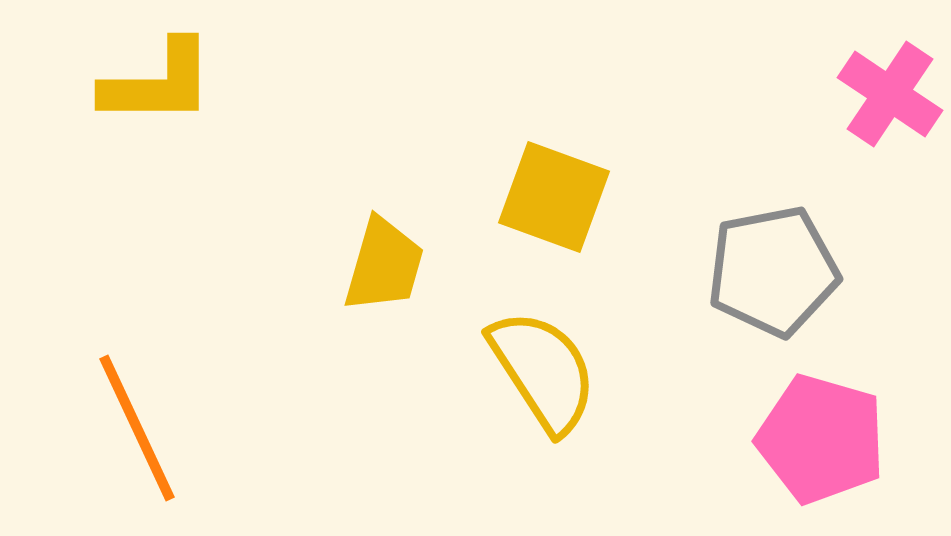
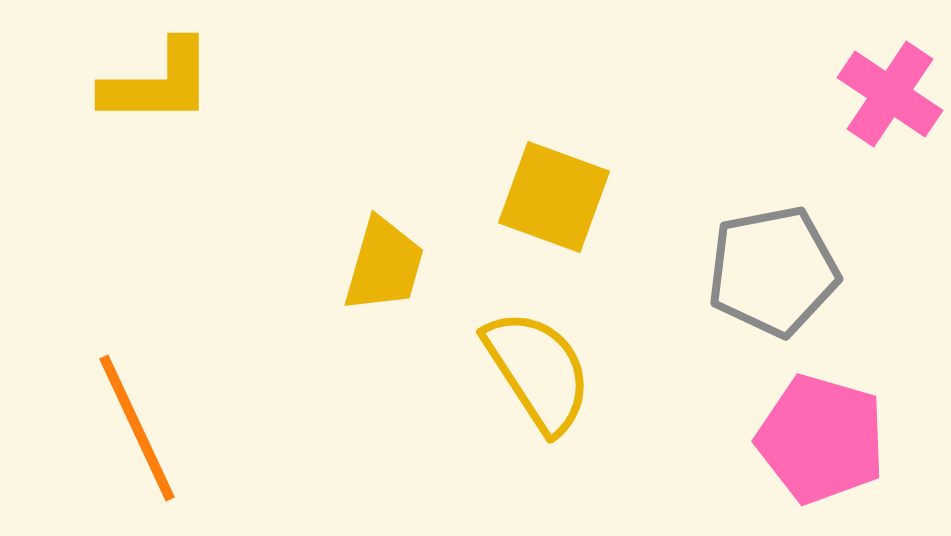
yellow semicircle: moved 5 px left
